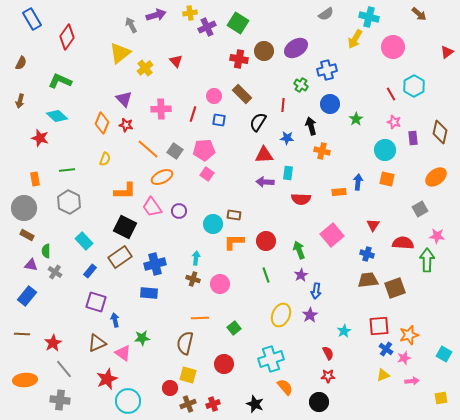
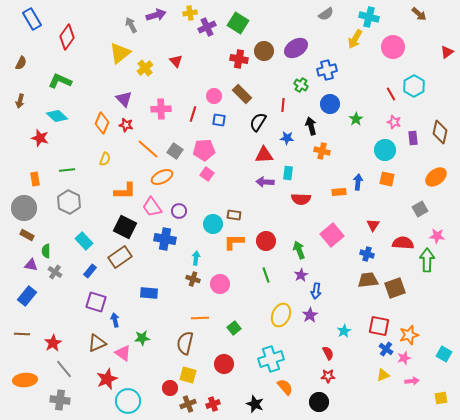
blue cross at (155, 264): moved 10 px right, 25 px up; rotated 25 degrees clockwise
red square at (379, 326): rotated 15 degrees clockwise
